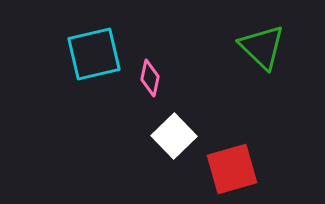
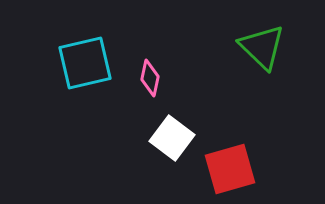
cyan square: moved 9 px left, 9 px down
white square: moved 2 px left, 2 px down; rotated 9 degrees counterclockwise
red square: moved 2 px left
